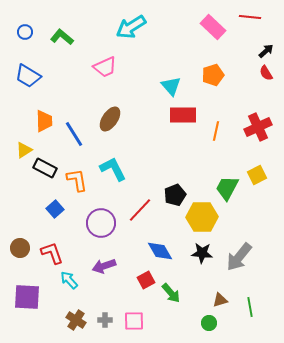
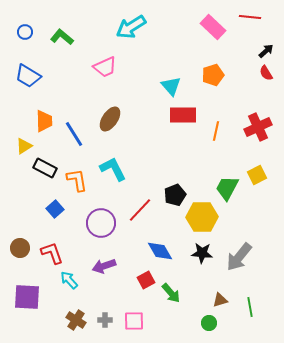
yellow triangle at (24, 150): moved 4 px up
